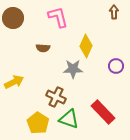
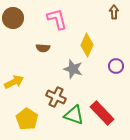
pink L-shape: moved 1 px left, 2 px down
yellow diamond: moved 1 px right, 1 px up
gray star: rotated 18 degrees clockwise
red rectangle: moved 1 px left, 1 px down
green triangle: moved 5 px right, 4 px up
yellow pentagon: moved 11 px left, 4 px up
